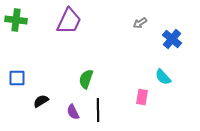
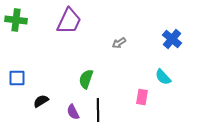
gray arrow: moved 21 px left, 20 px down
